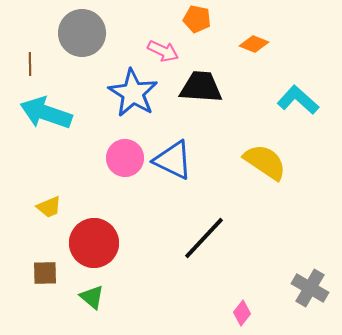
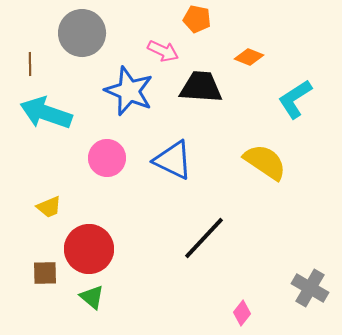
orange diamond: moved 5 px left, 13 px down
blue star: moved 4 px left, 2 px up; rotated 9 degrees counterclockwise
cyan L-shape: moved 3 px left, 1 px up; rotated 75 degrees counterclockwise
pink circle: moved 18 px left
red circle: moved 5 px left, 6 px down
